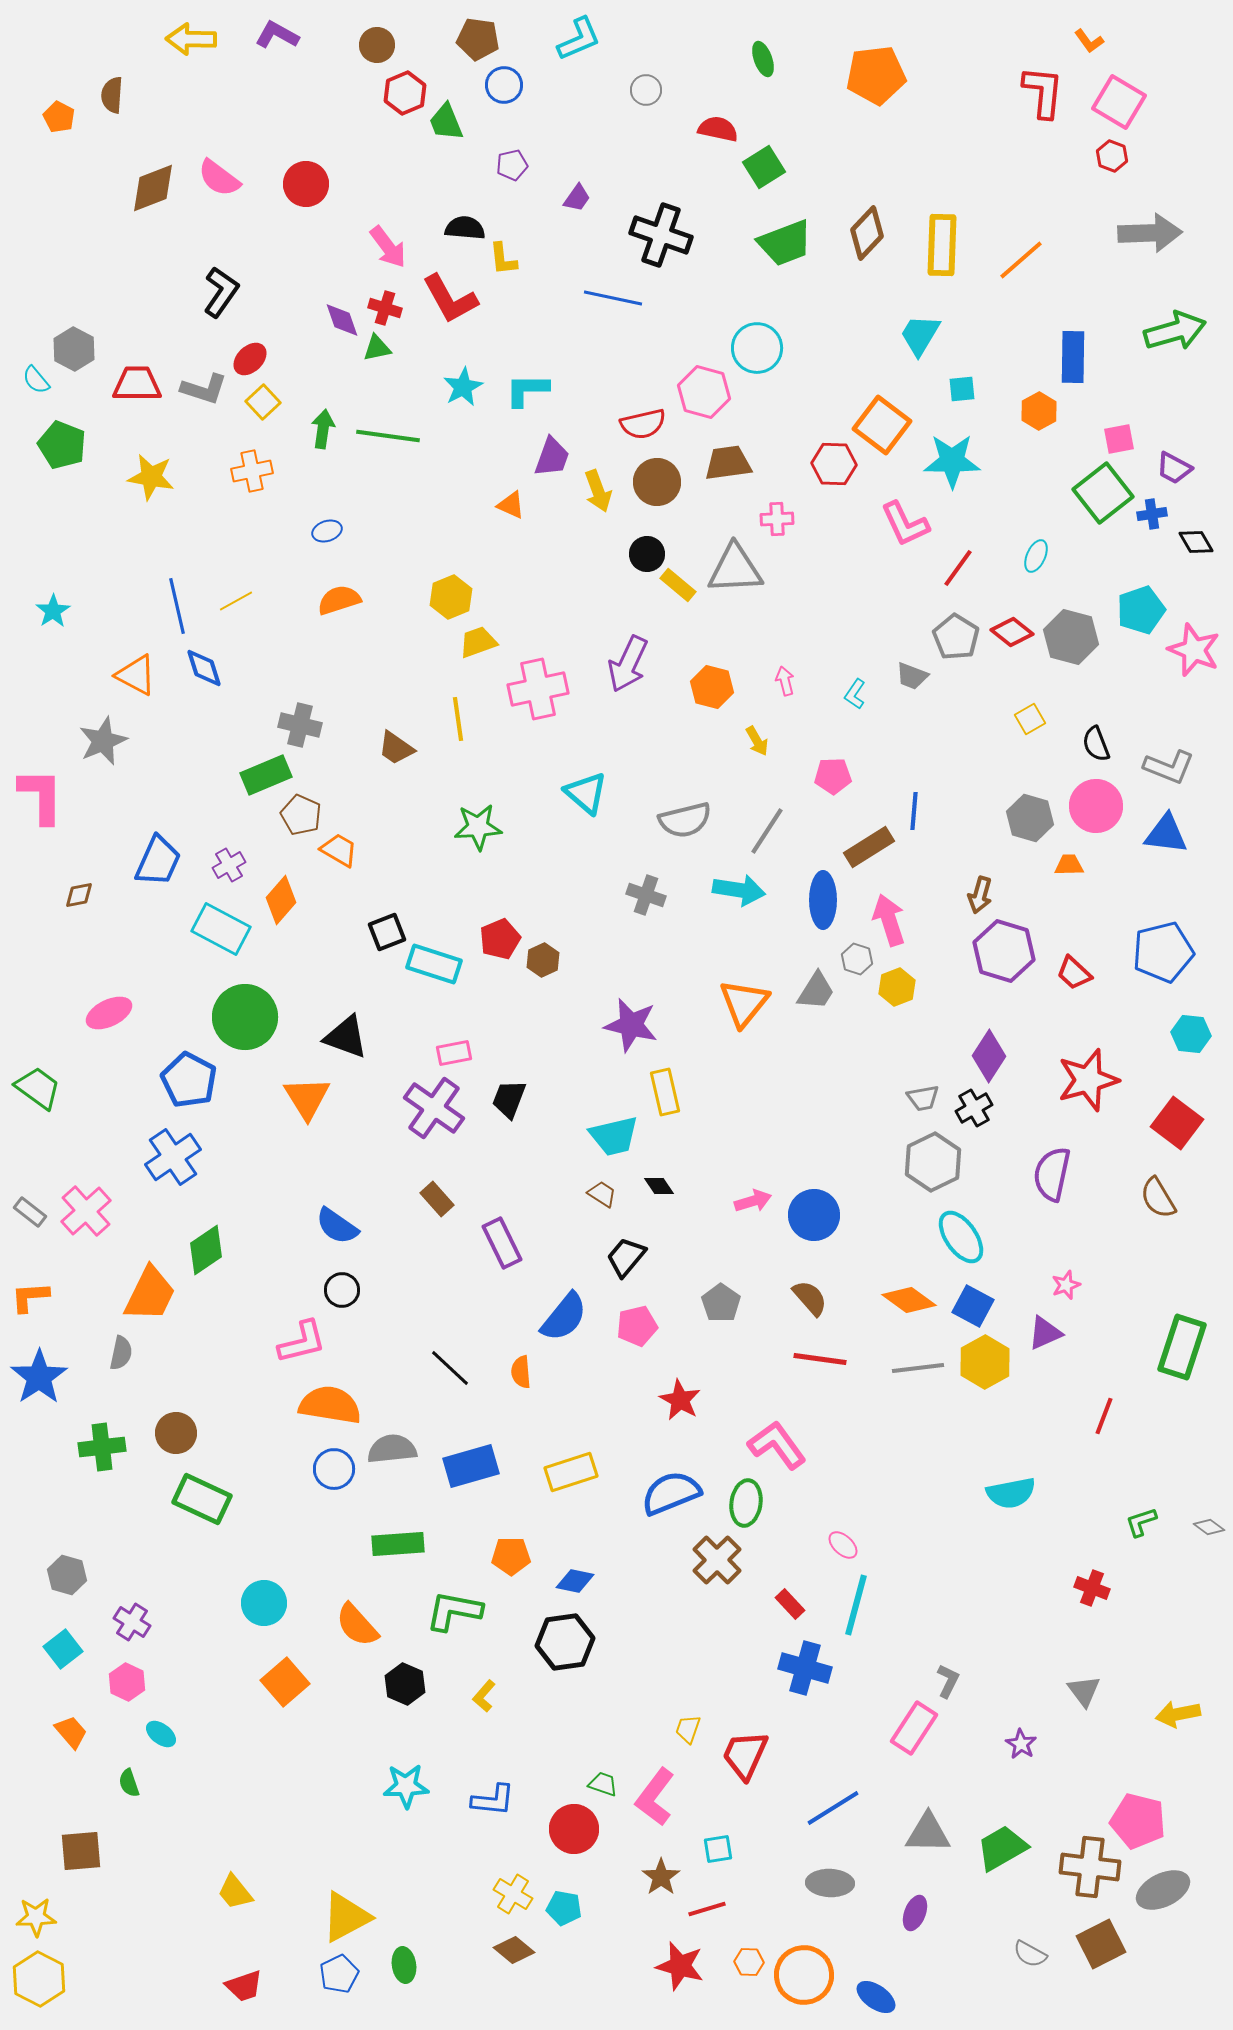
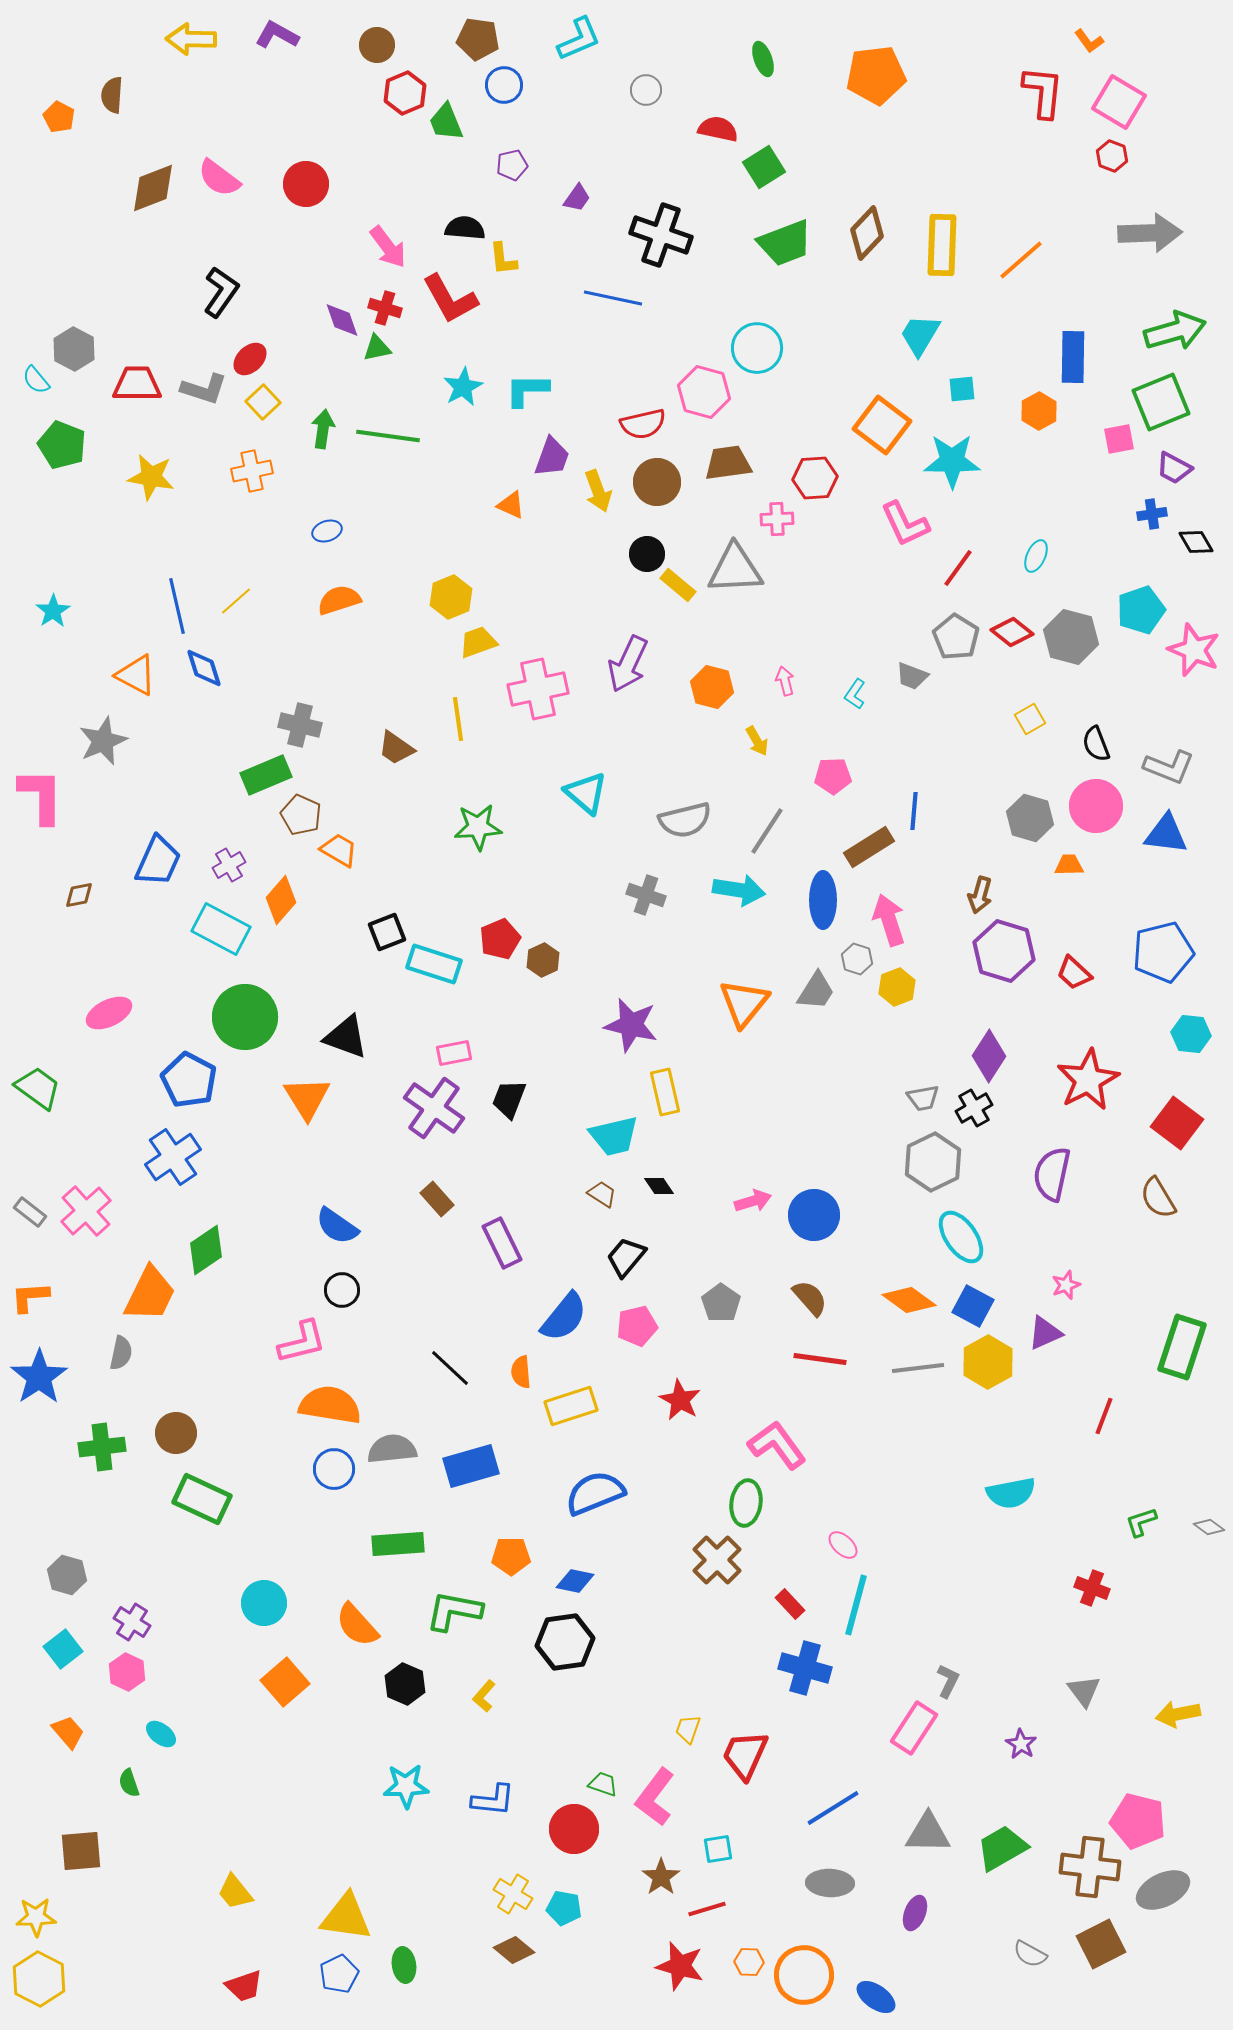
red hexagon at (834, 464): moved 19 px left, 14 px down; rotated 6 degrees counterclockwise
green square at (1103, 493): moved 58 px right, 91 px up; rotated 16 degrees clockwise
yellow line at (236, 601): rotated 12 degrees counterclockwise
red star at (1088, 1080): rotated 12 degrees counterclockwise
yellow hexagon at (985, 1362): moved 3 px right
yellow rectangle at (571, 1472): moved 66 px up
blue semicircle at (671, 1493): moved 76 px left
pink hexagon at (127, 1682): moved 10 px up
orange trapezoid at (71, 1732): moved 3 px left
yellow triangle at (346, 1917): rotated 36 degrees clockwise
